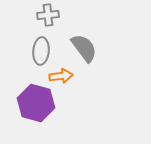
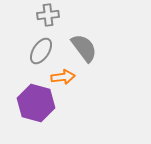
gray ellipse: rotated 28 degrees clockwise
orange arrow: moved 2 px right, 1 px down
